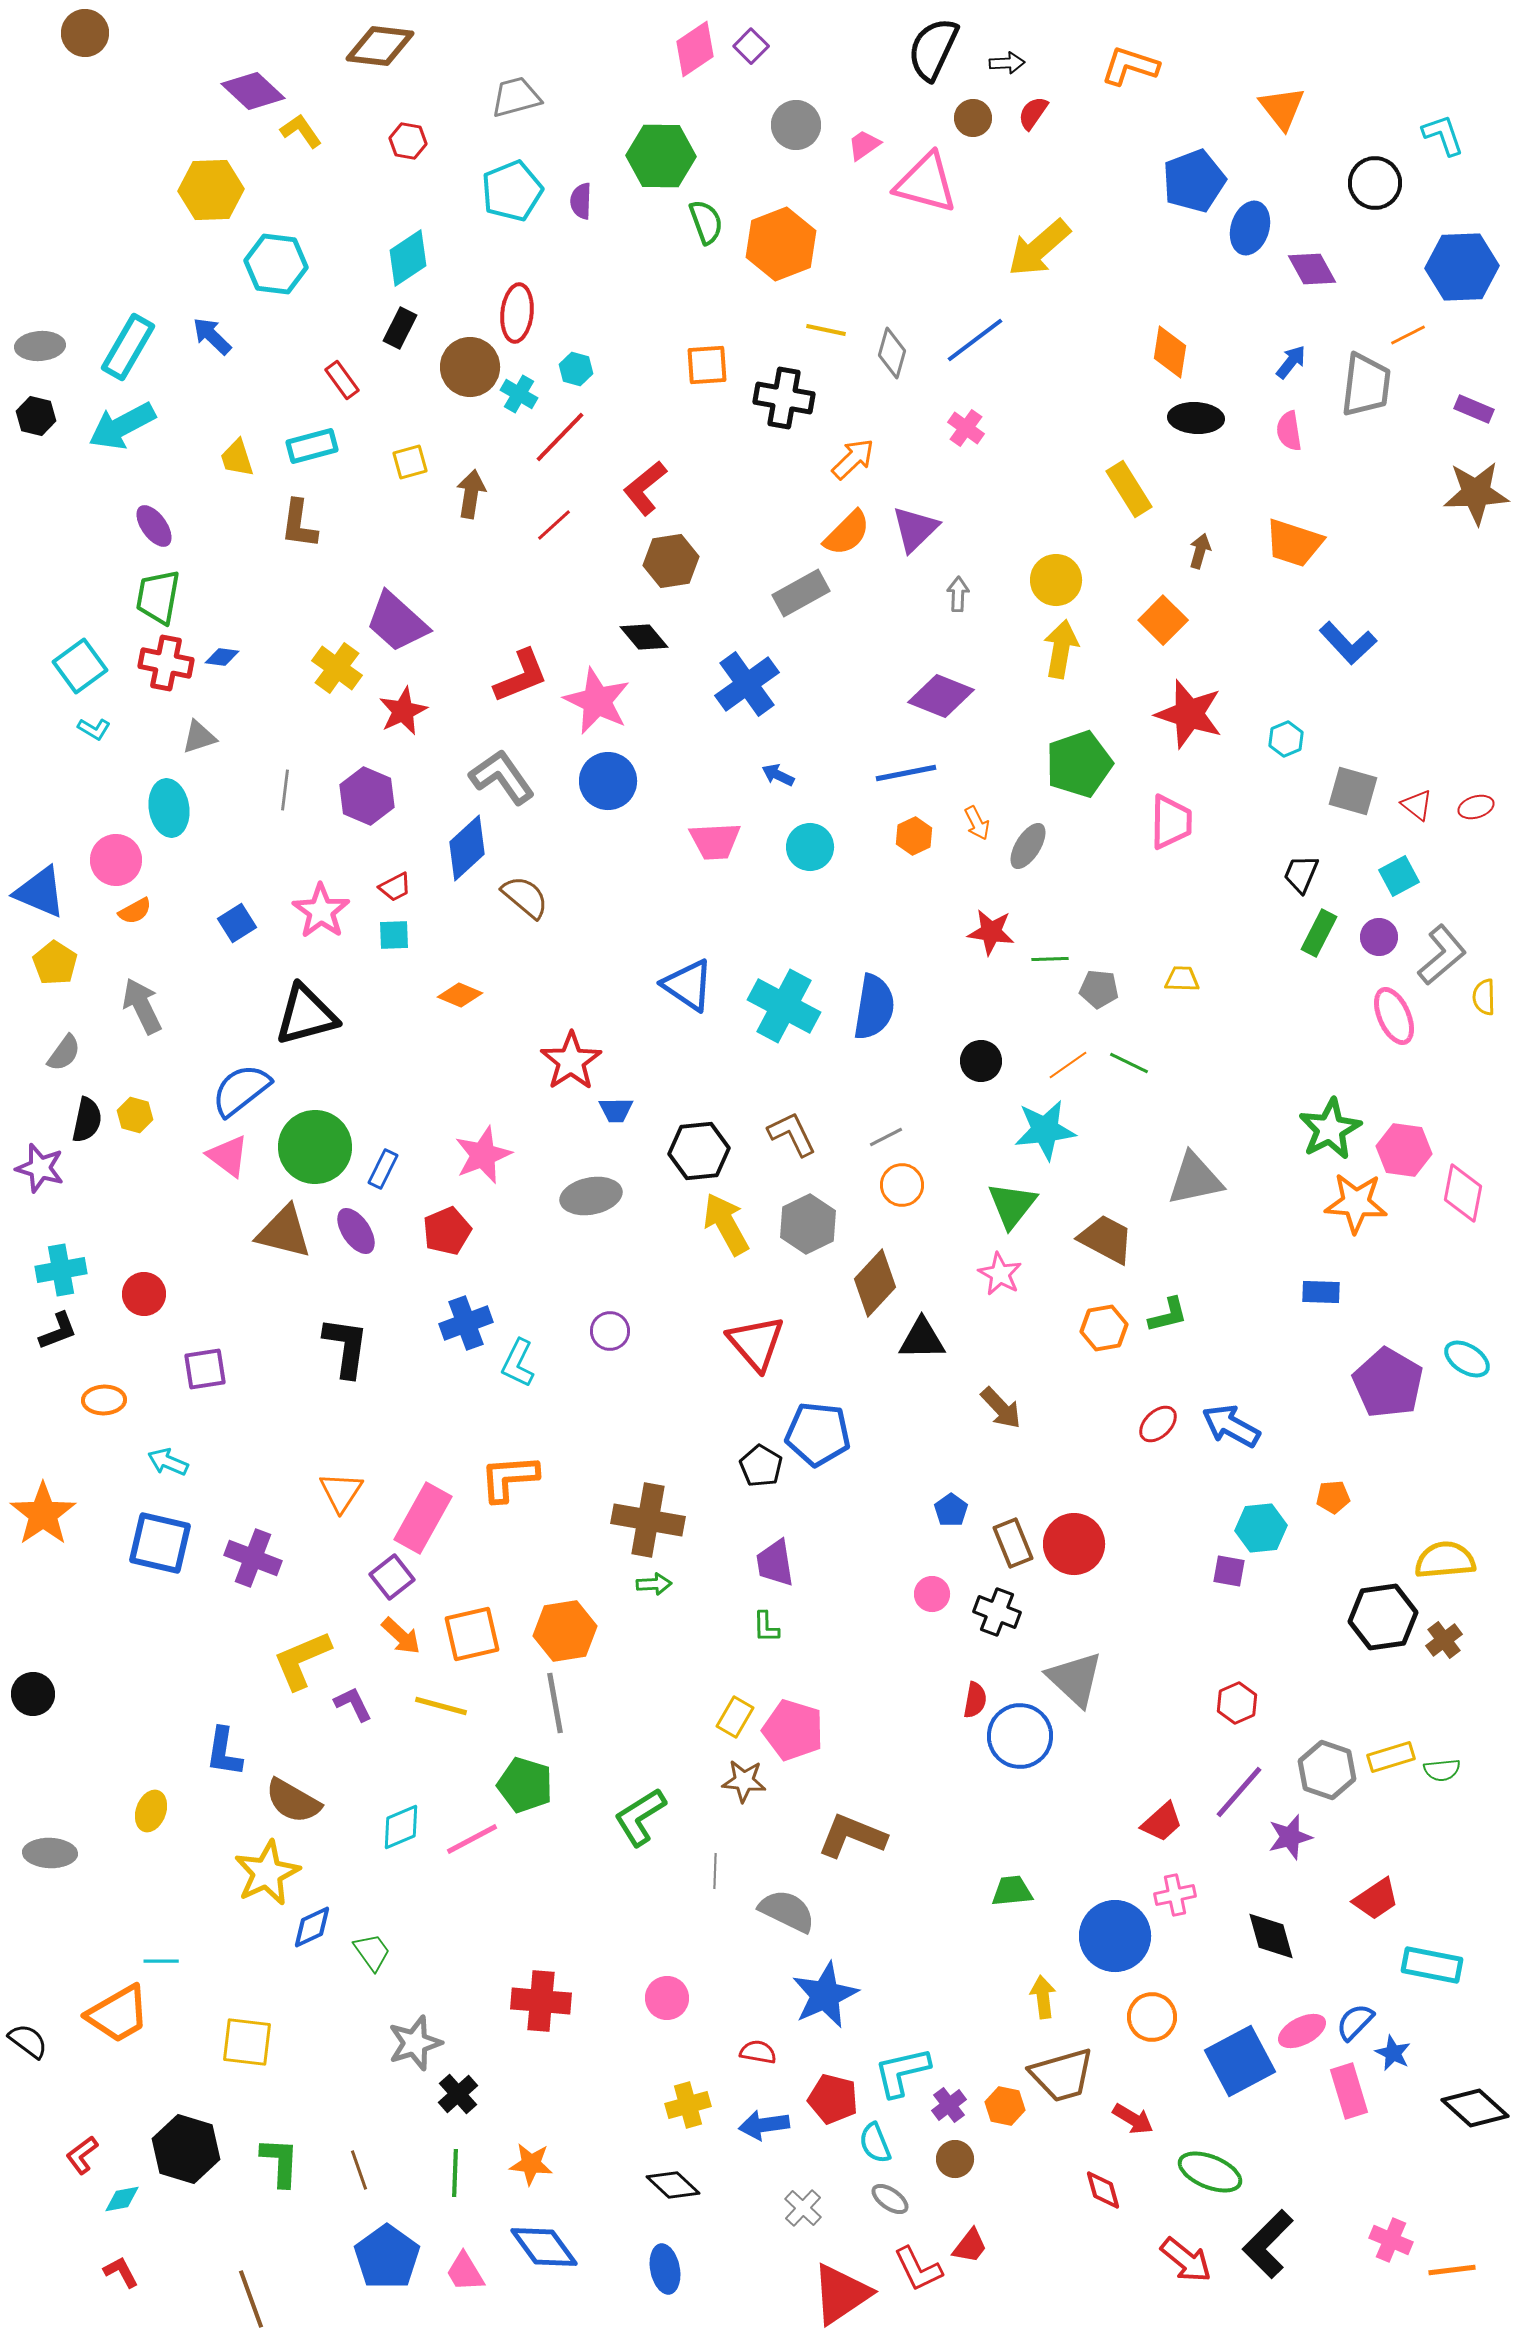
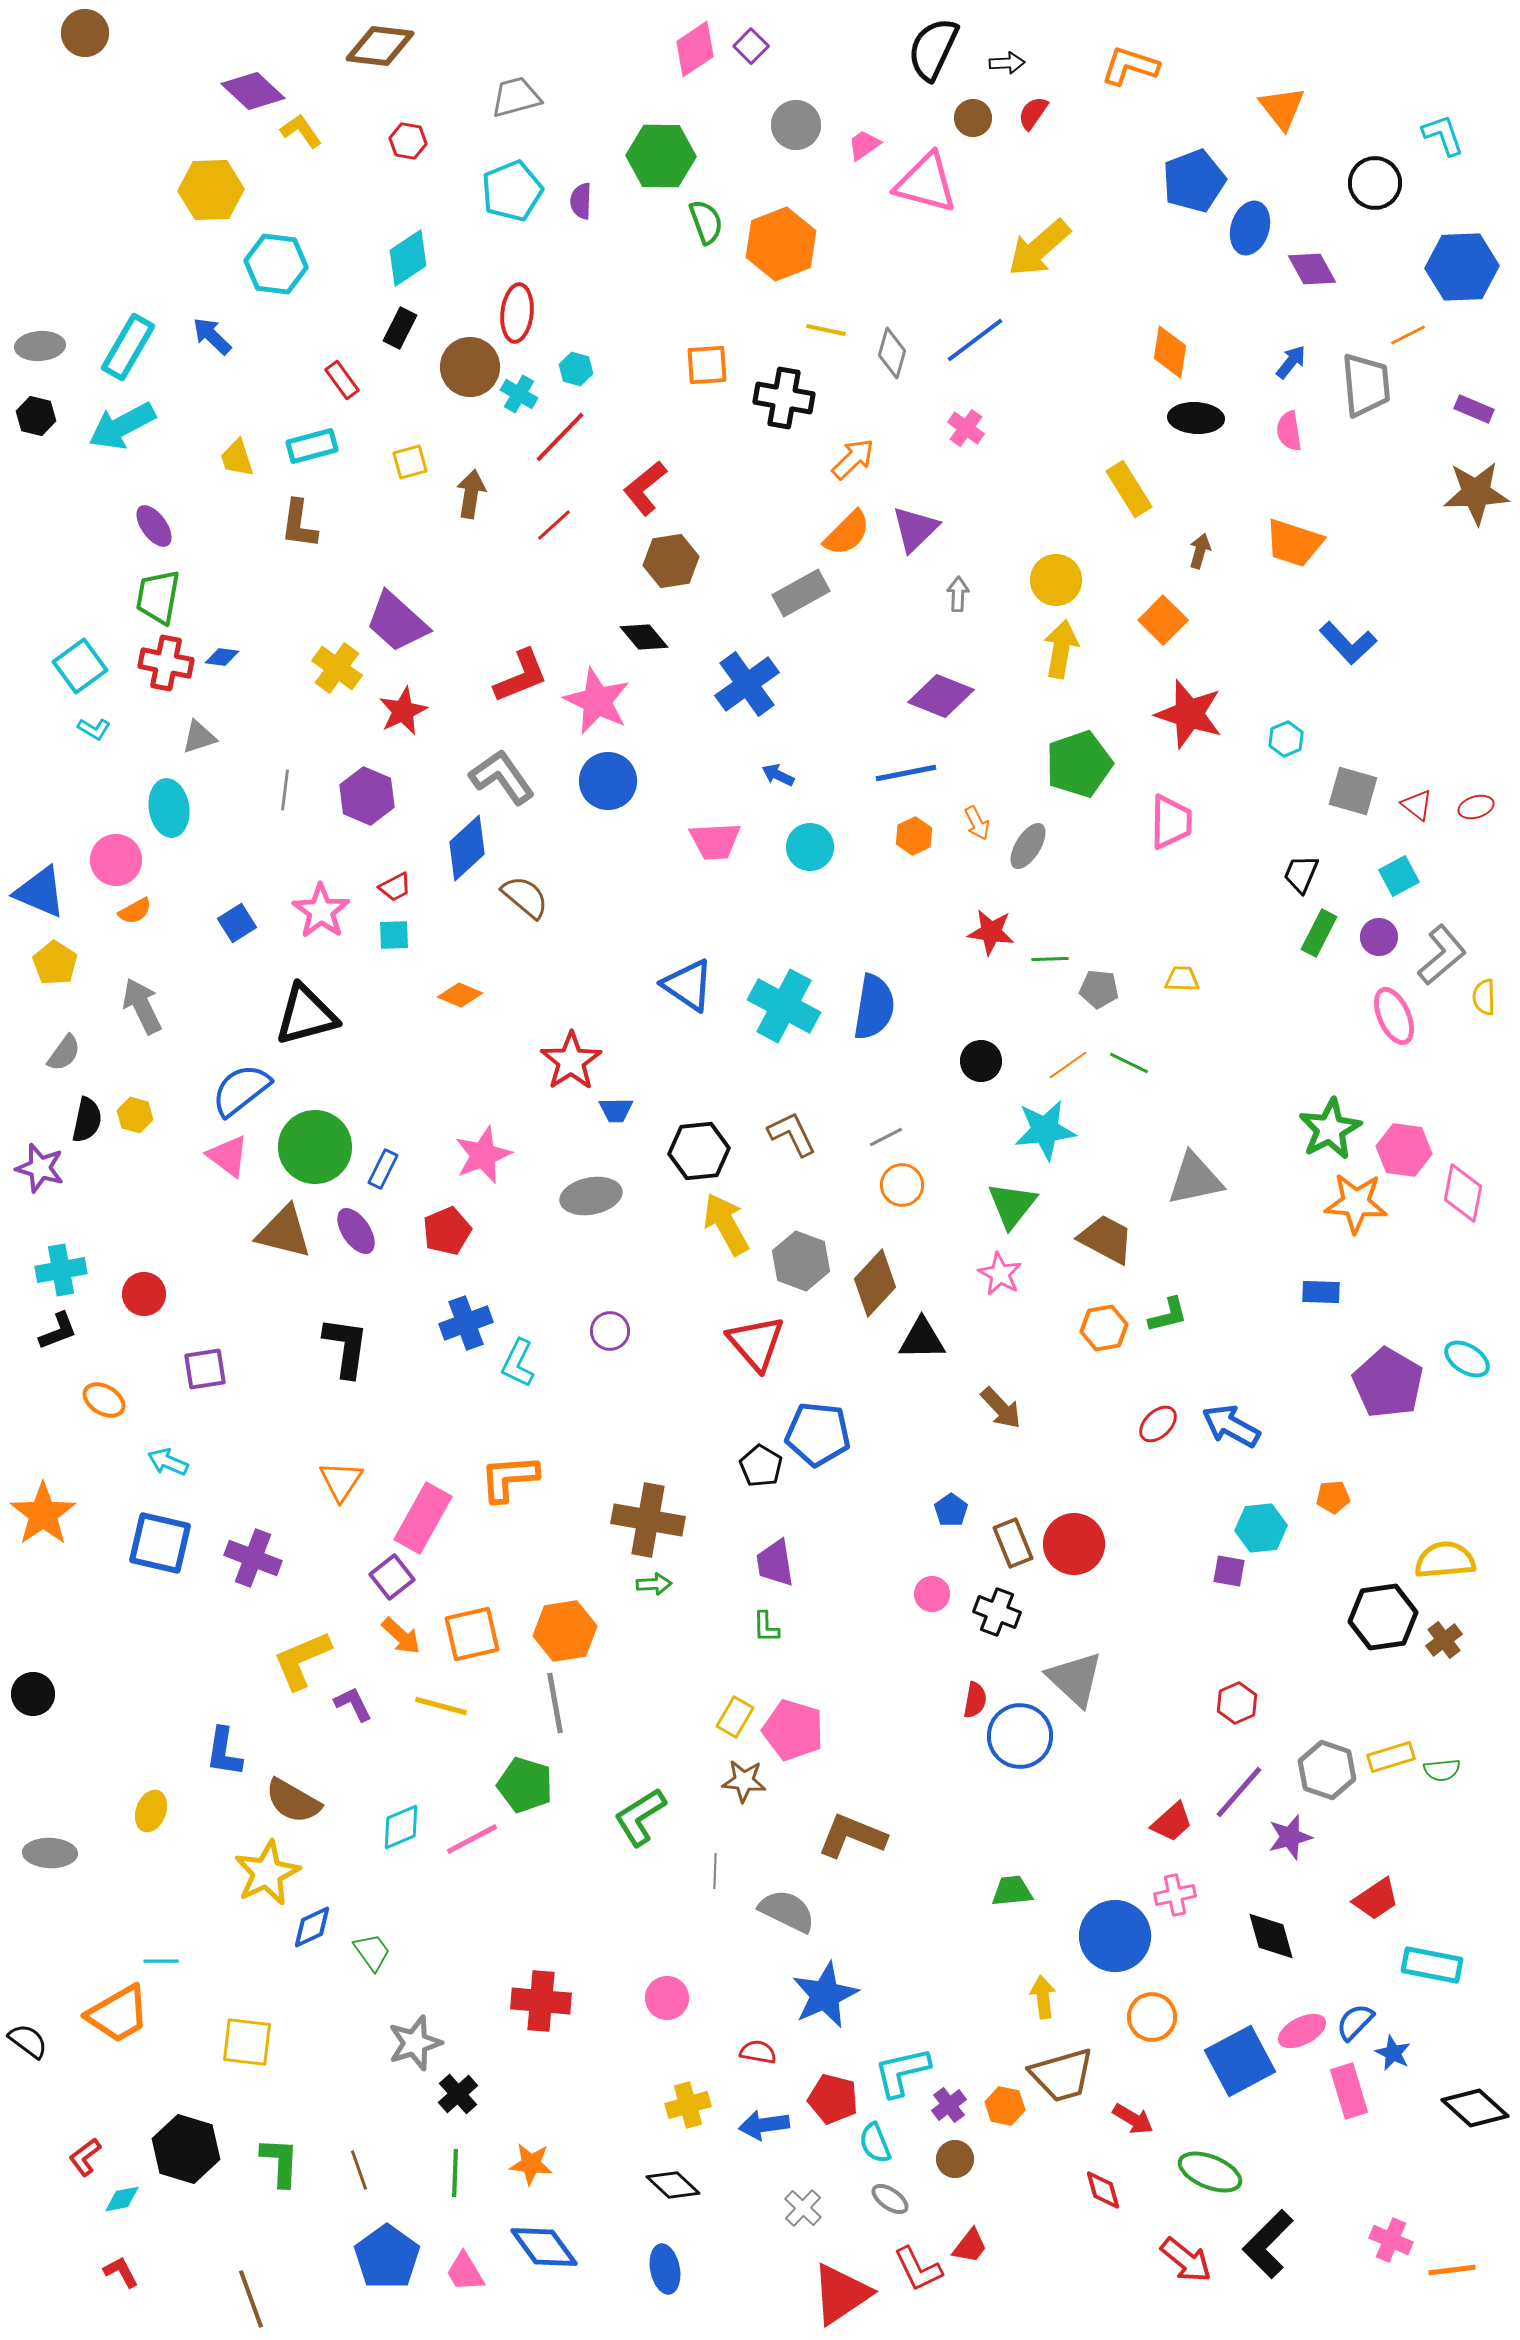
gray trapezoid at (1366, 385): rotated 12 degrees counterclockwise
gray hexagon at (808, 1224): moved 7 px left, 37 px down; rotated 14 degrees counterclockwise
orange ellipse at (104, 1400): rotated 33 degrees clockwise
orange triangle at (341, 1492): moved 11 px up
red trapezoid at (1162, 1822): moved 10 px right
red L-shape at (82, 2155): moved 3 px right, 2 px down
